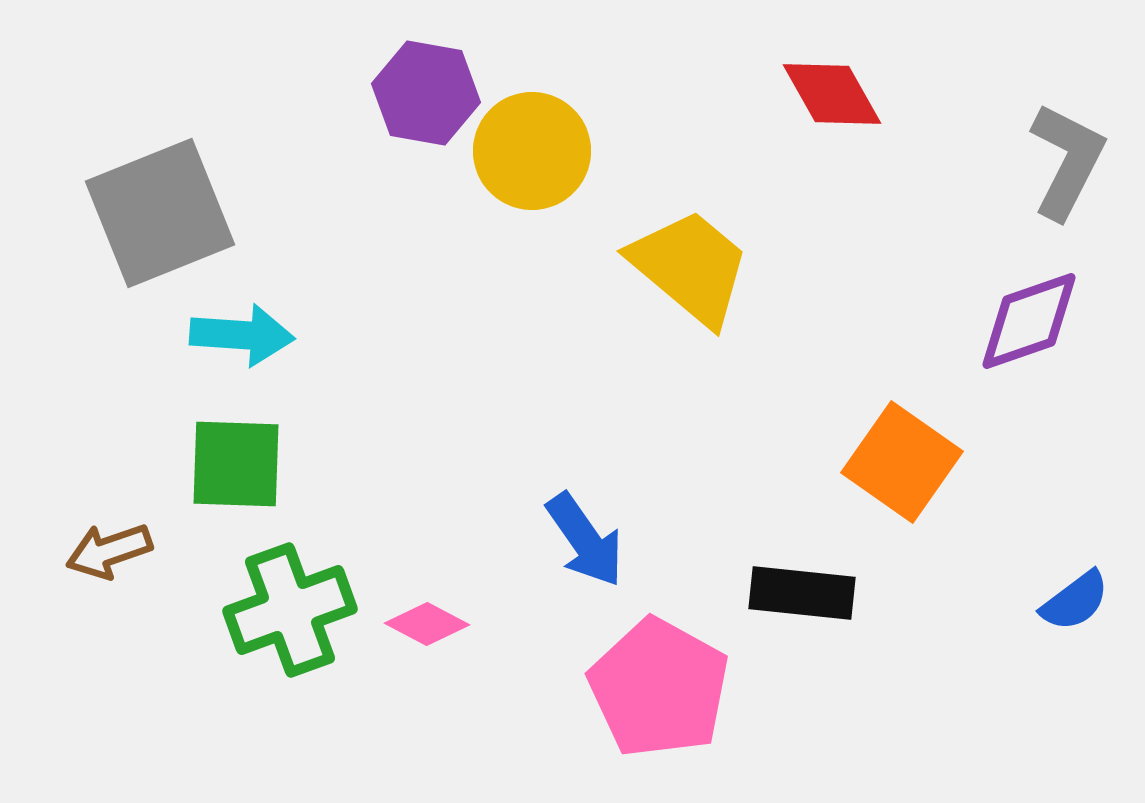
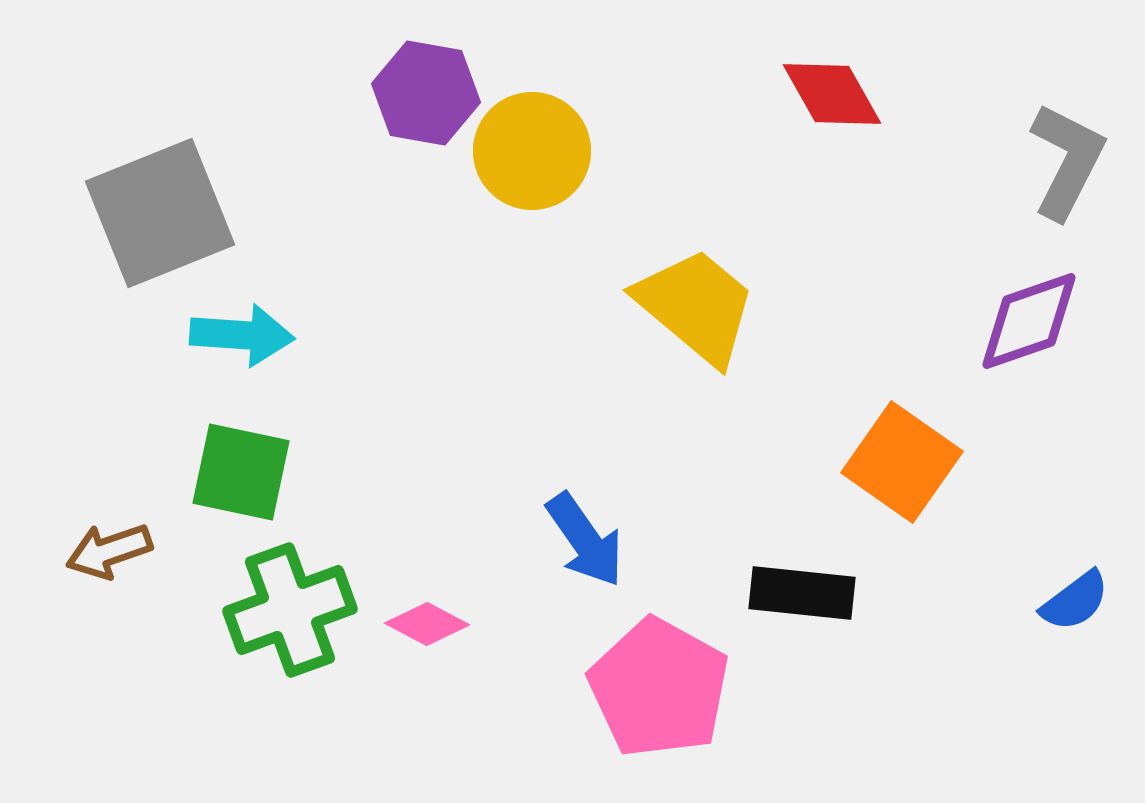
yellow trapezoid: moved 6 px right, 39 px down
green square: moved 5 px right, 8 px down; rotated 10 degrees clockwise
